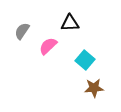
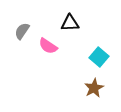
pink semicircle: rotated 102 degrees counterclockwise
cyan square: moved 14 px right, 3 px up
brown star: rotated 24 degrees counterclockwise
